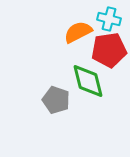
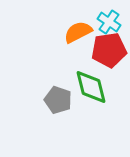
cyan cross: moved 3 px down; rotated 20 degrees clockwise
green diamond: moved 3 px right, 6 px down
gray pentagon: moved 2 px right
